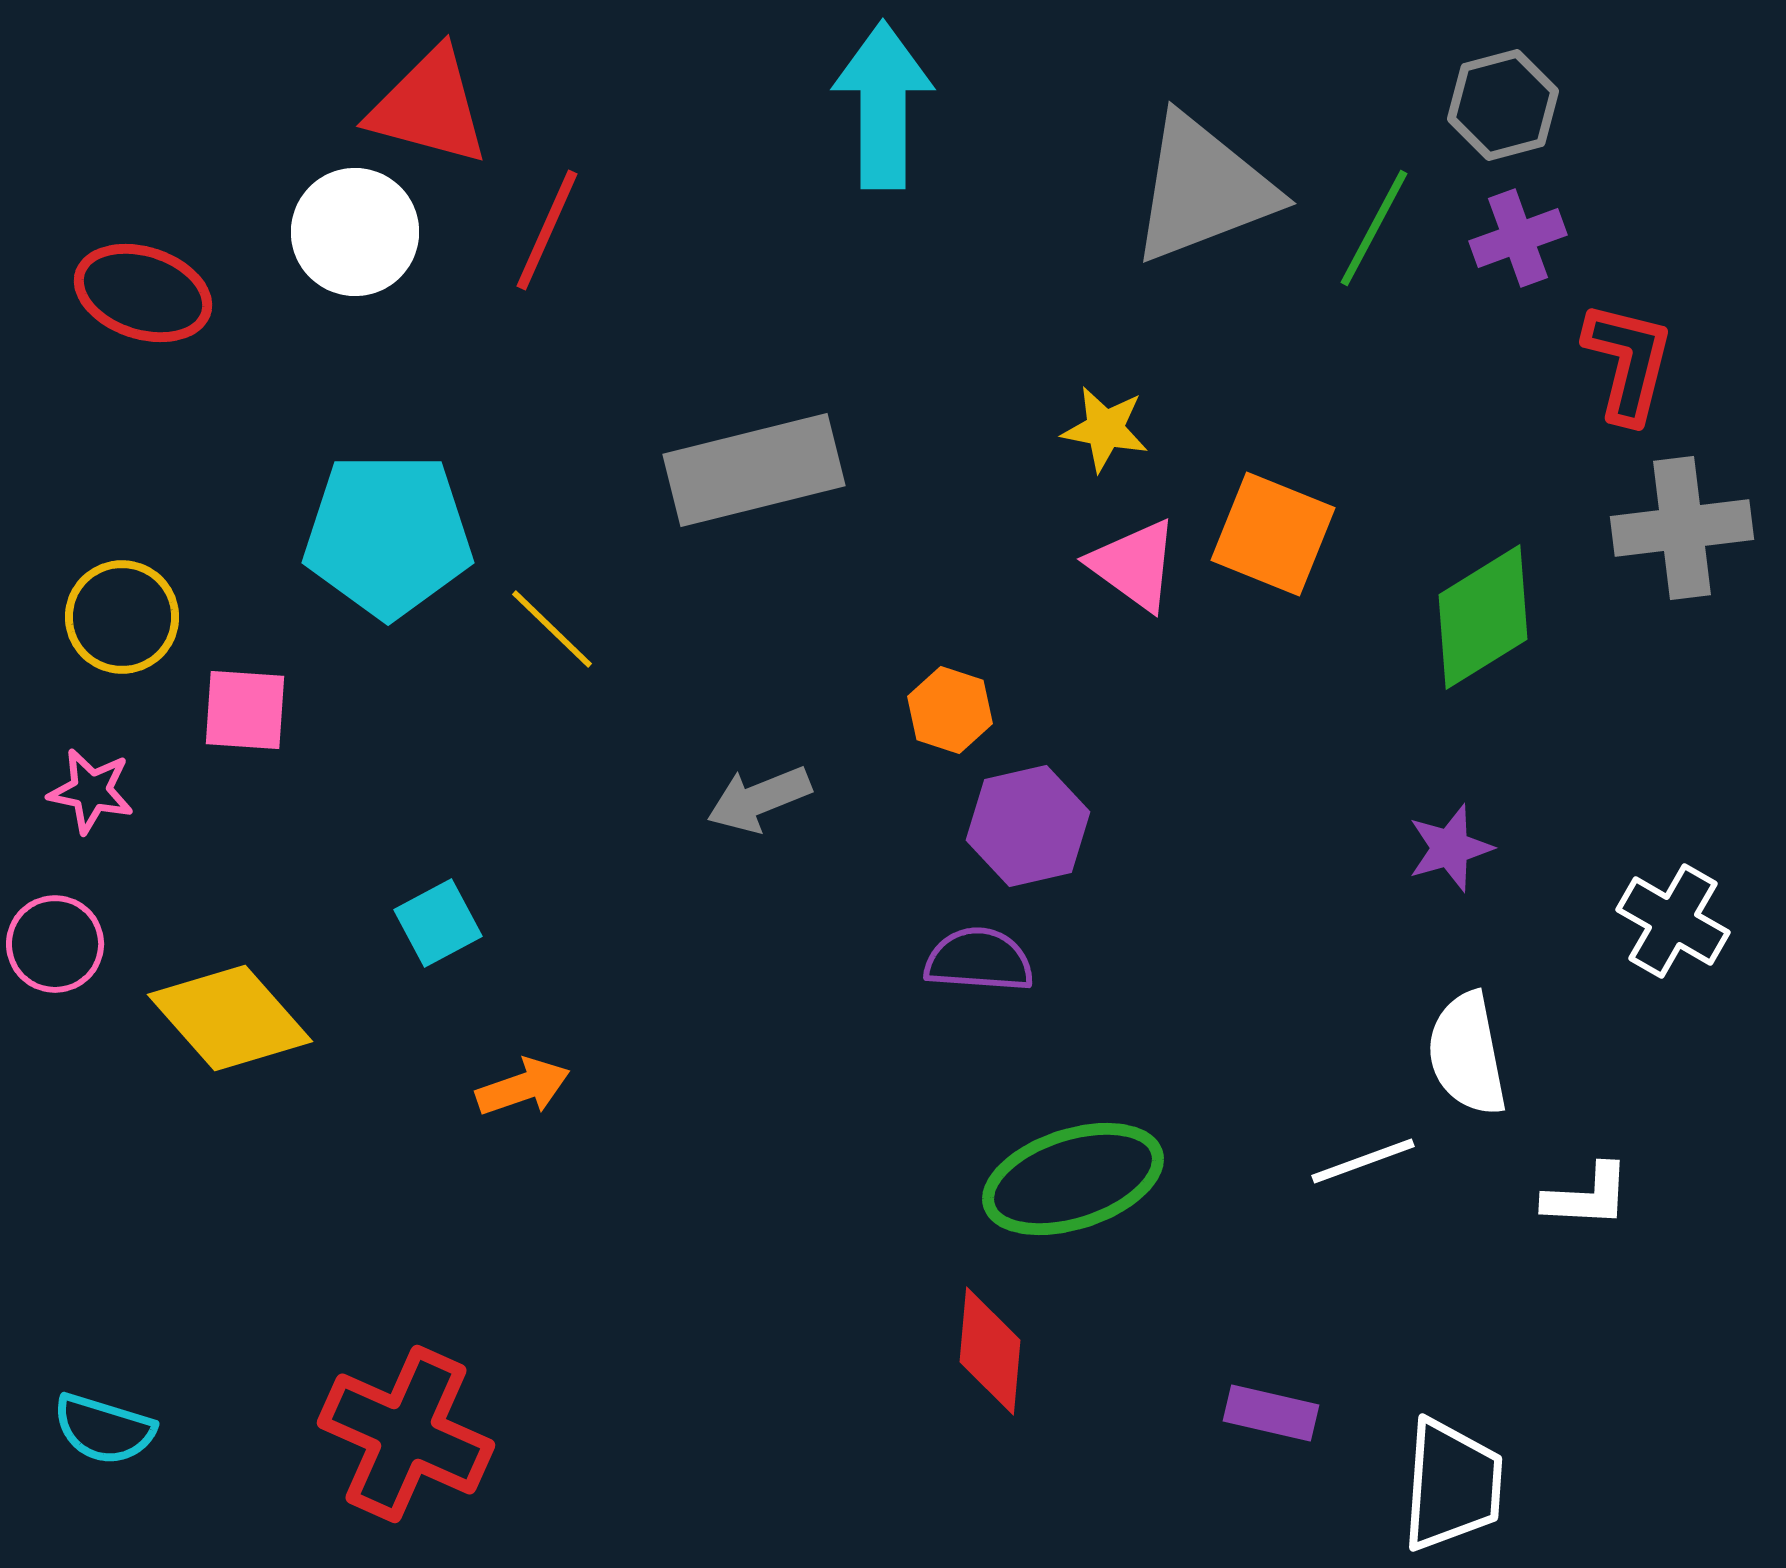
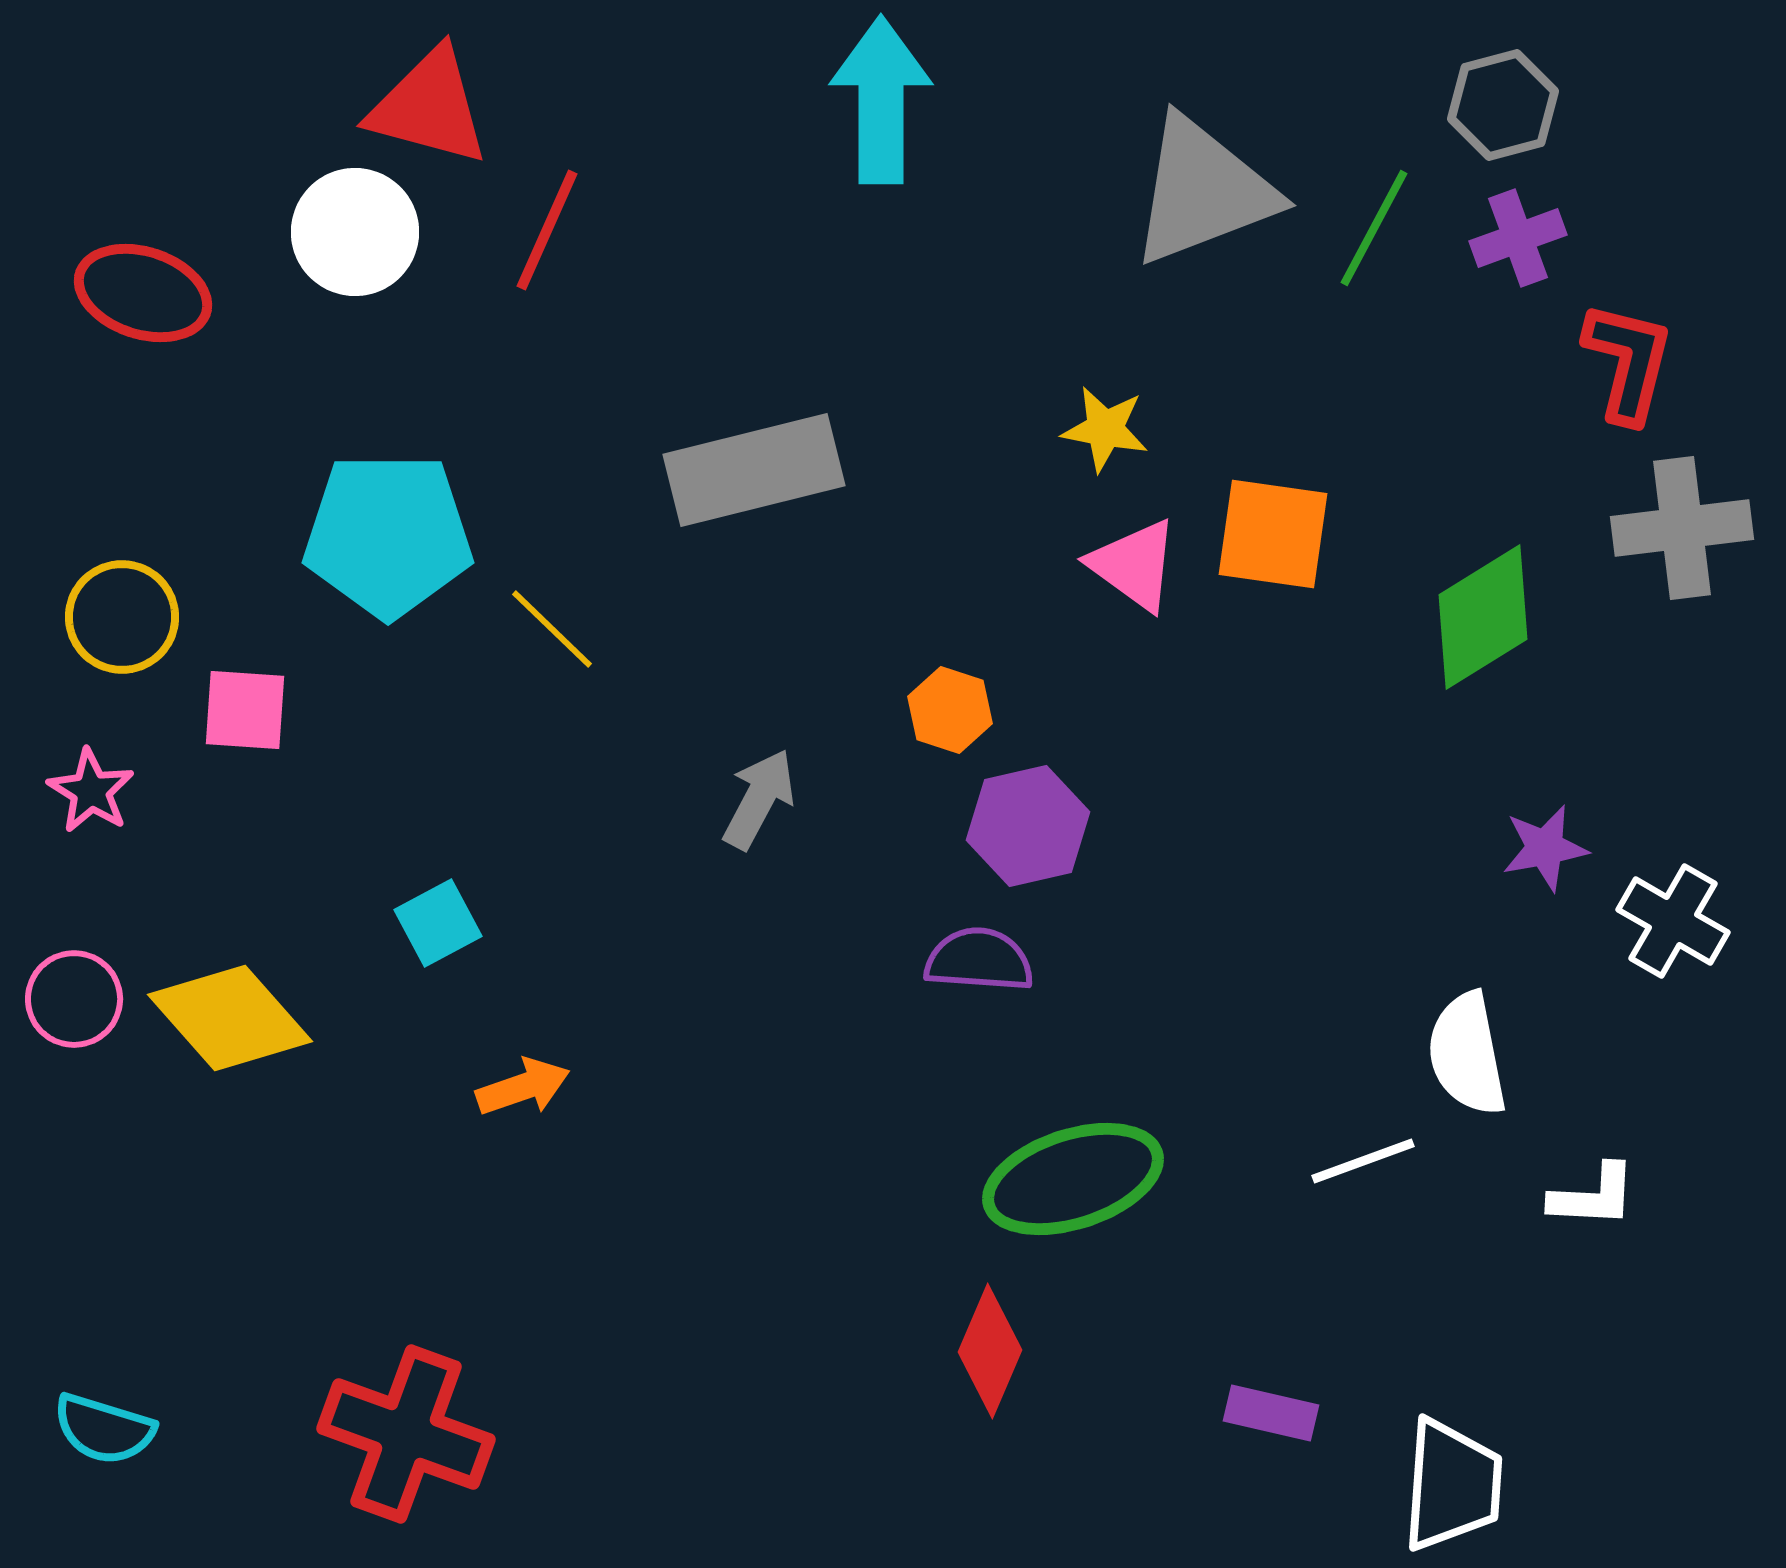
cyan arrow: moved 2 px left, 5 px up
gray triangle: moved 2 px down
orange square: rotated 14 degrees counterclockwise
pink star: rotated 20 degrees clockwise
gray arrow: rotated 140 degrees clockwise
purple star: moved 95 px right; rotated 6 degrees clockwise
pink circle: moved 19 px right, 55 px down
white L-shape: moved 6 px right
red diamond: rotated 18 degrees clockwise
red cross: rotated 4 degrees counterclockwise
